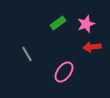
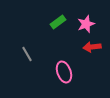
green rectangle: moved 1 px up
pink ellipse: rotated 55 degrees counterclockwise
